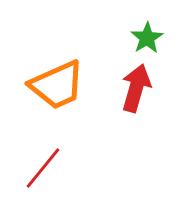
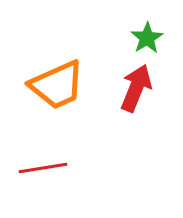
red arrow: rotated 6 degrees clockwise
red line: rotated 42 degrees clockwise
